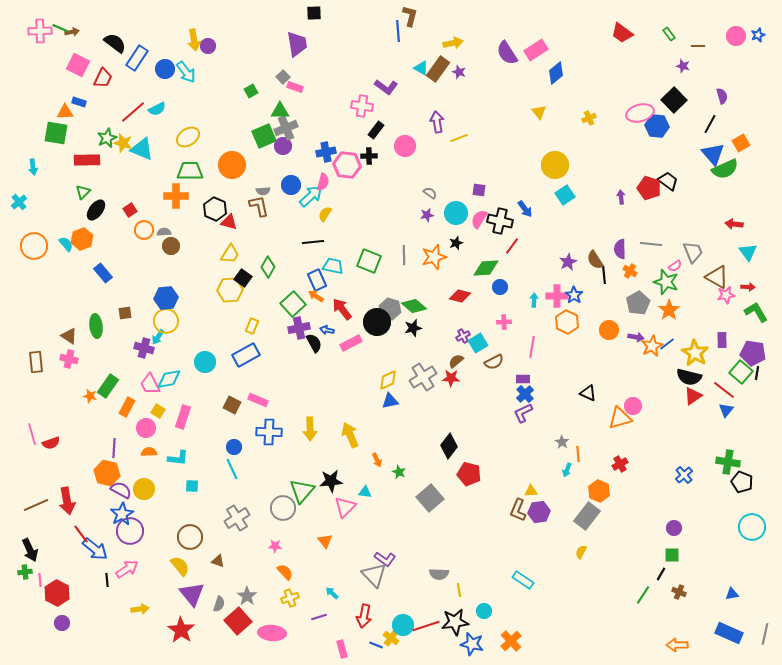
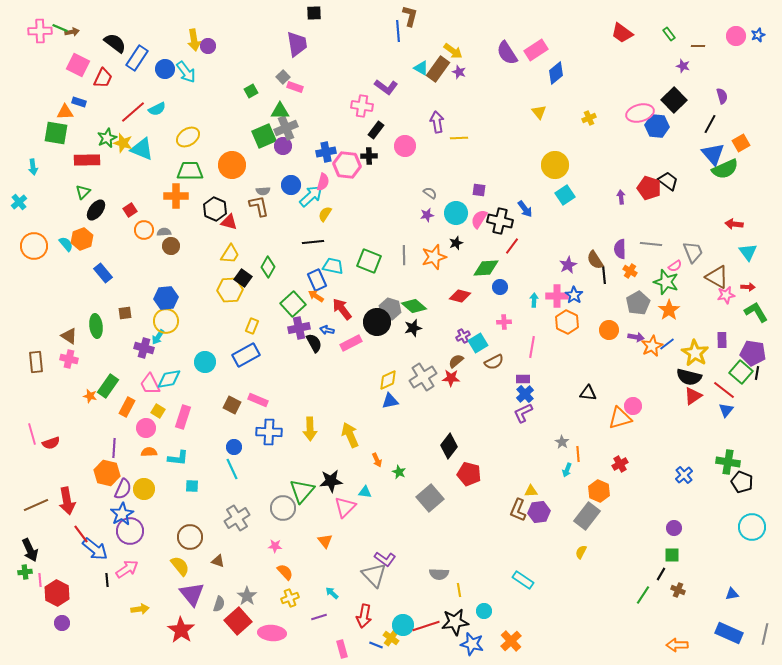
yellow arrow at (453, 43): moved 8 px down; rotated 48 degrees clockwise
yellow line at (459, 138): rotated 18 degrees clockwise
purple star at (568, 262): moved 3 px down
black triangle at (588, 393): rotated 18 degrees counterclockwise
purple semicircle at (121, 490): moved 2 px right, 1 px up; rotated 85 degrees clockwise
brown cross at (679, 592): moved 1 px left, 2 px up
